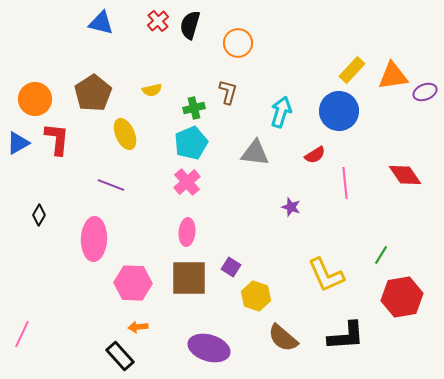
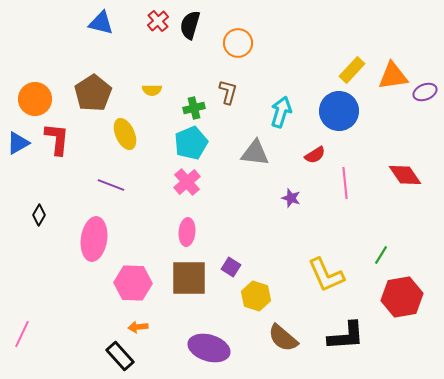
yellow semicircle at (152, 90): rotated 12 degrees clockwise
purple star at (291, 207): moved 9 px up
pink ellipse at (94, 239): rotated 6 degrees clockwise
